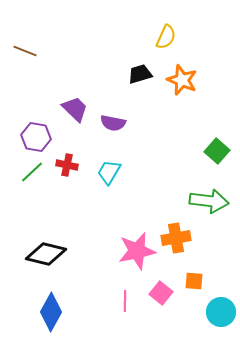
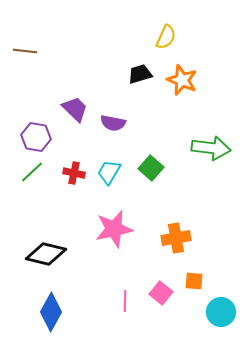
brown line: rotated 15 degrees counterclockwise
green square: moved 66 px left, 17 px down
red cross: moved 7 px right, 8 px down
green arrow: moved 2 px right, 53 px up
pink star: moved 23 px left, 22 px up
